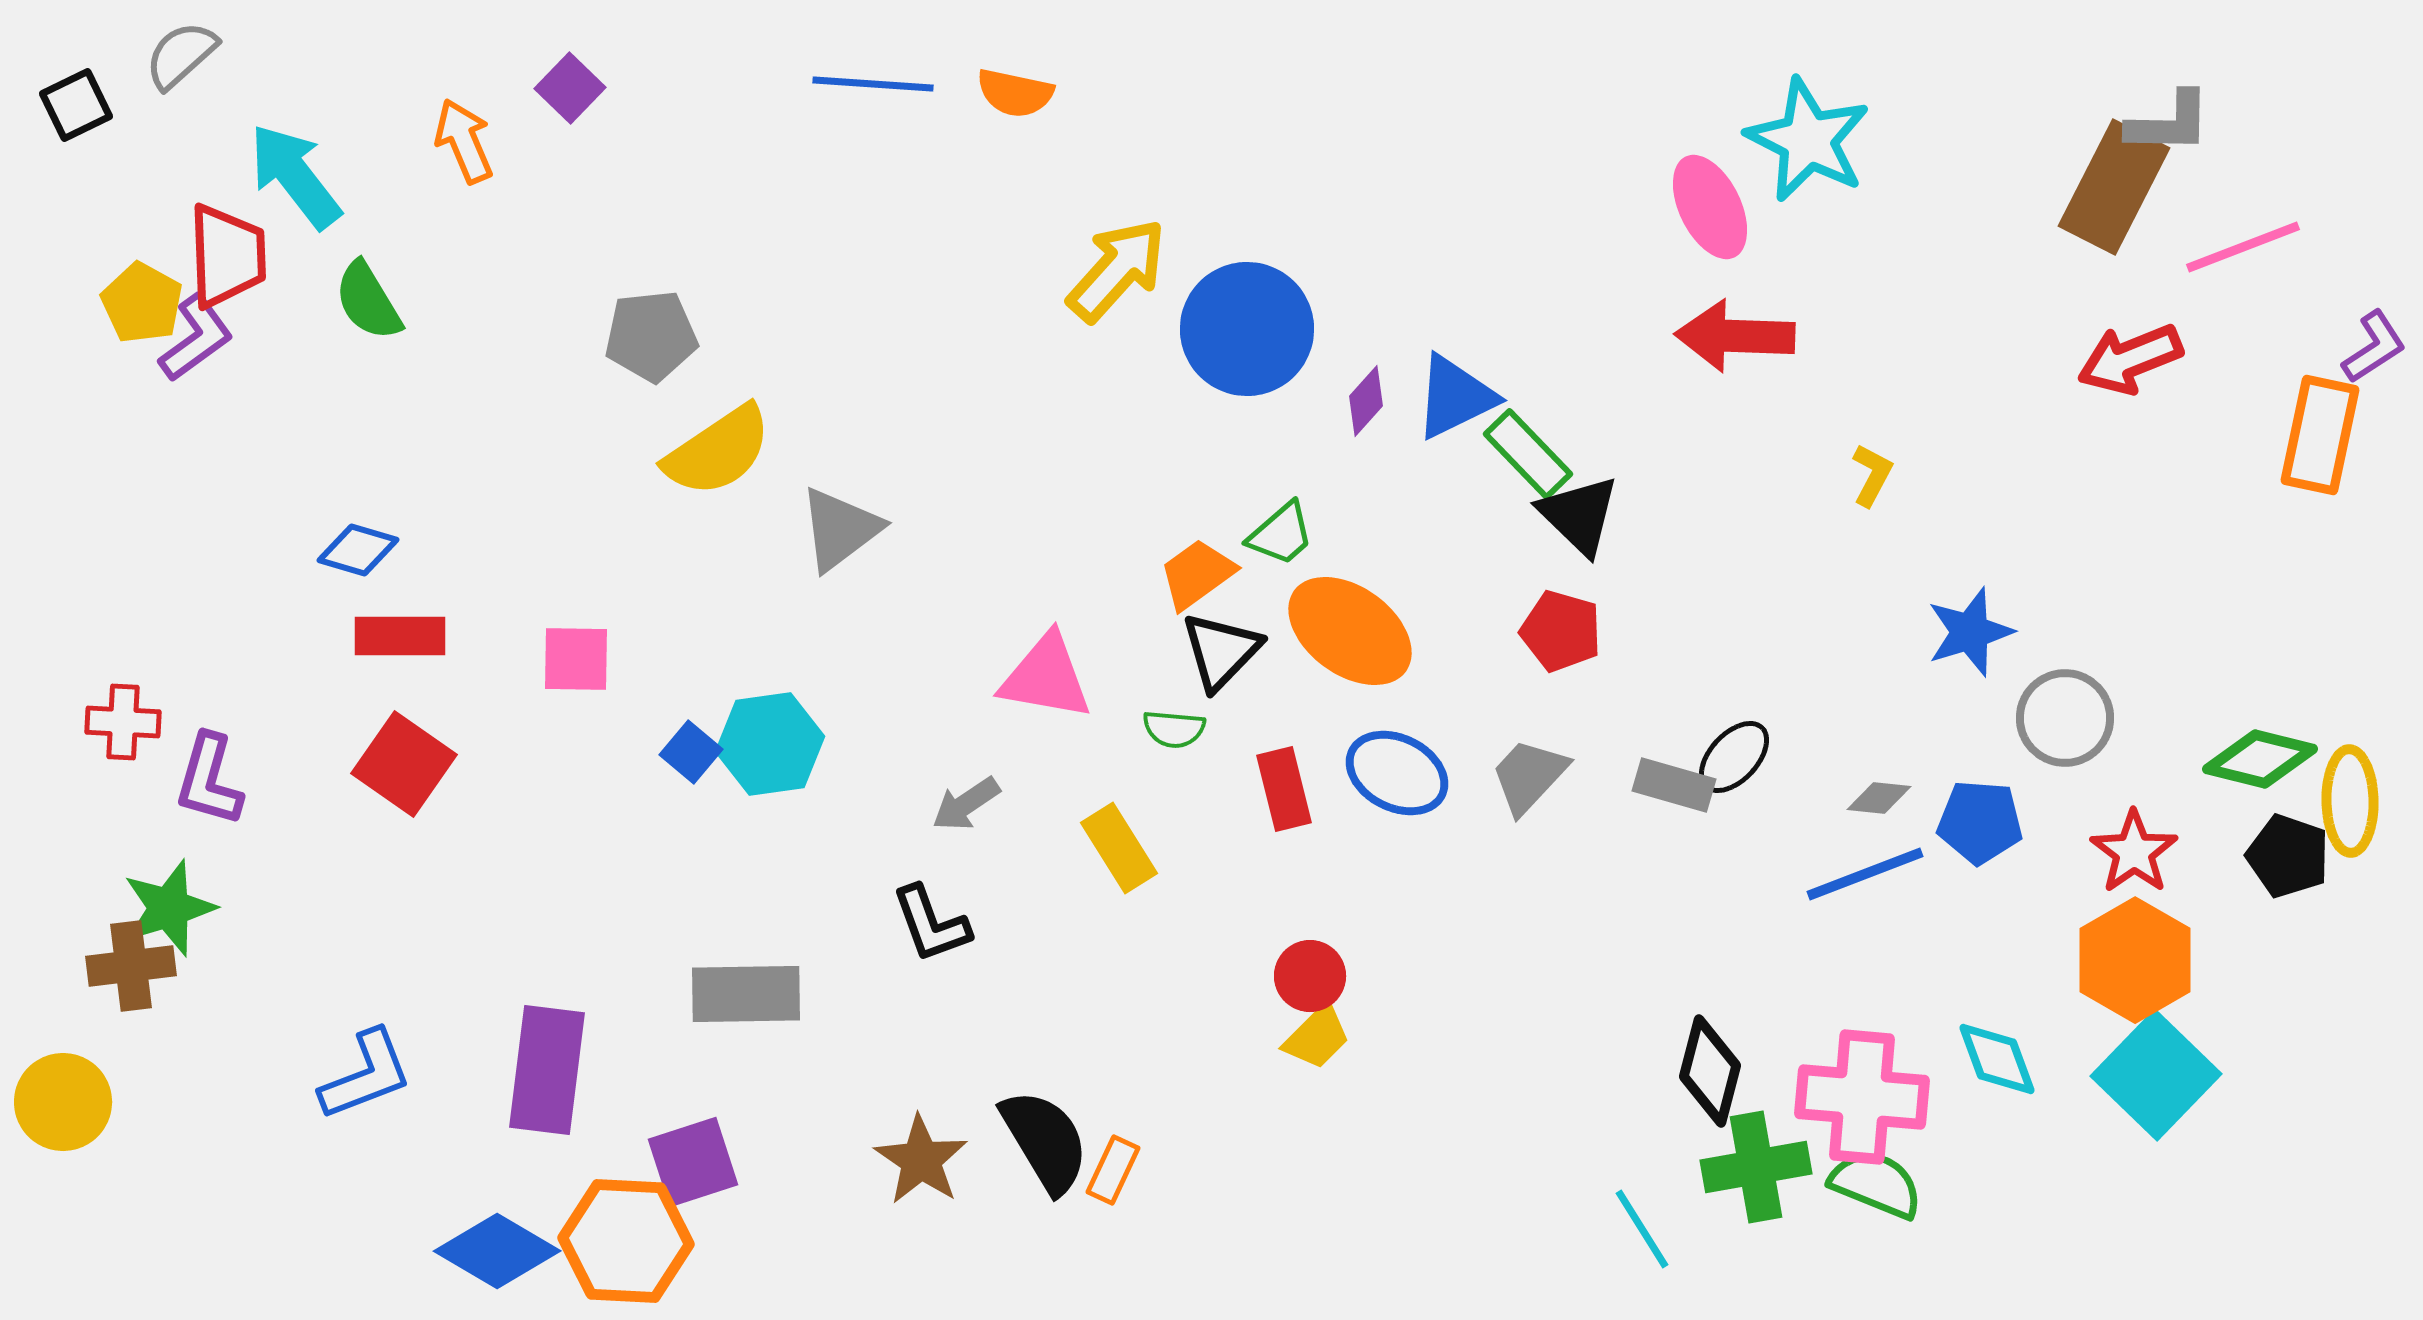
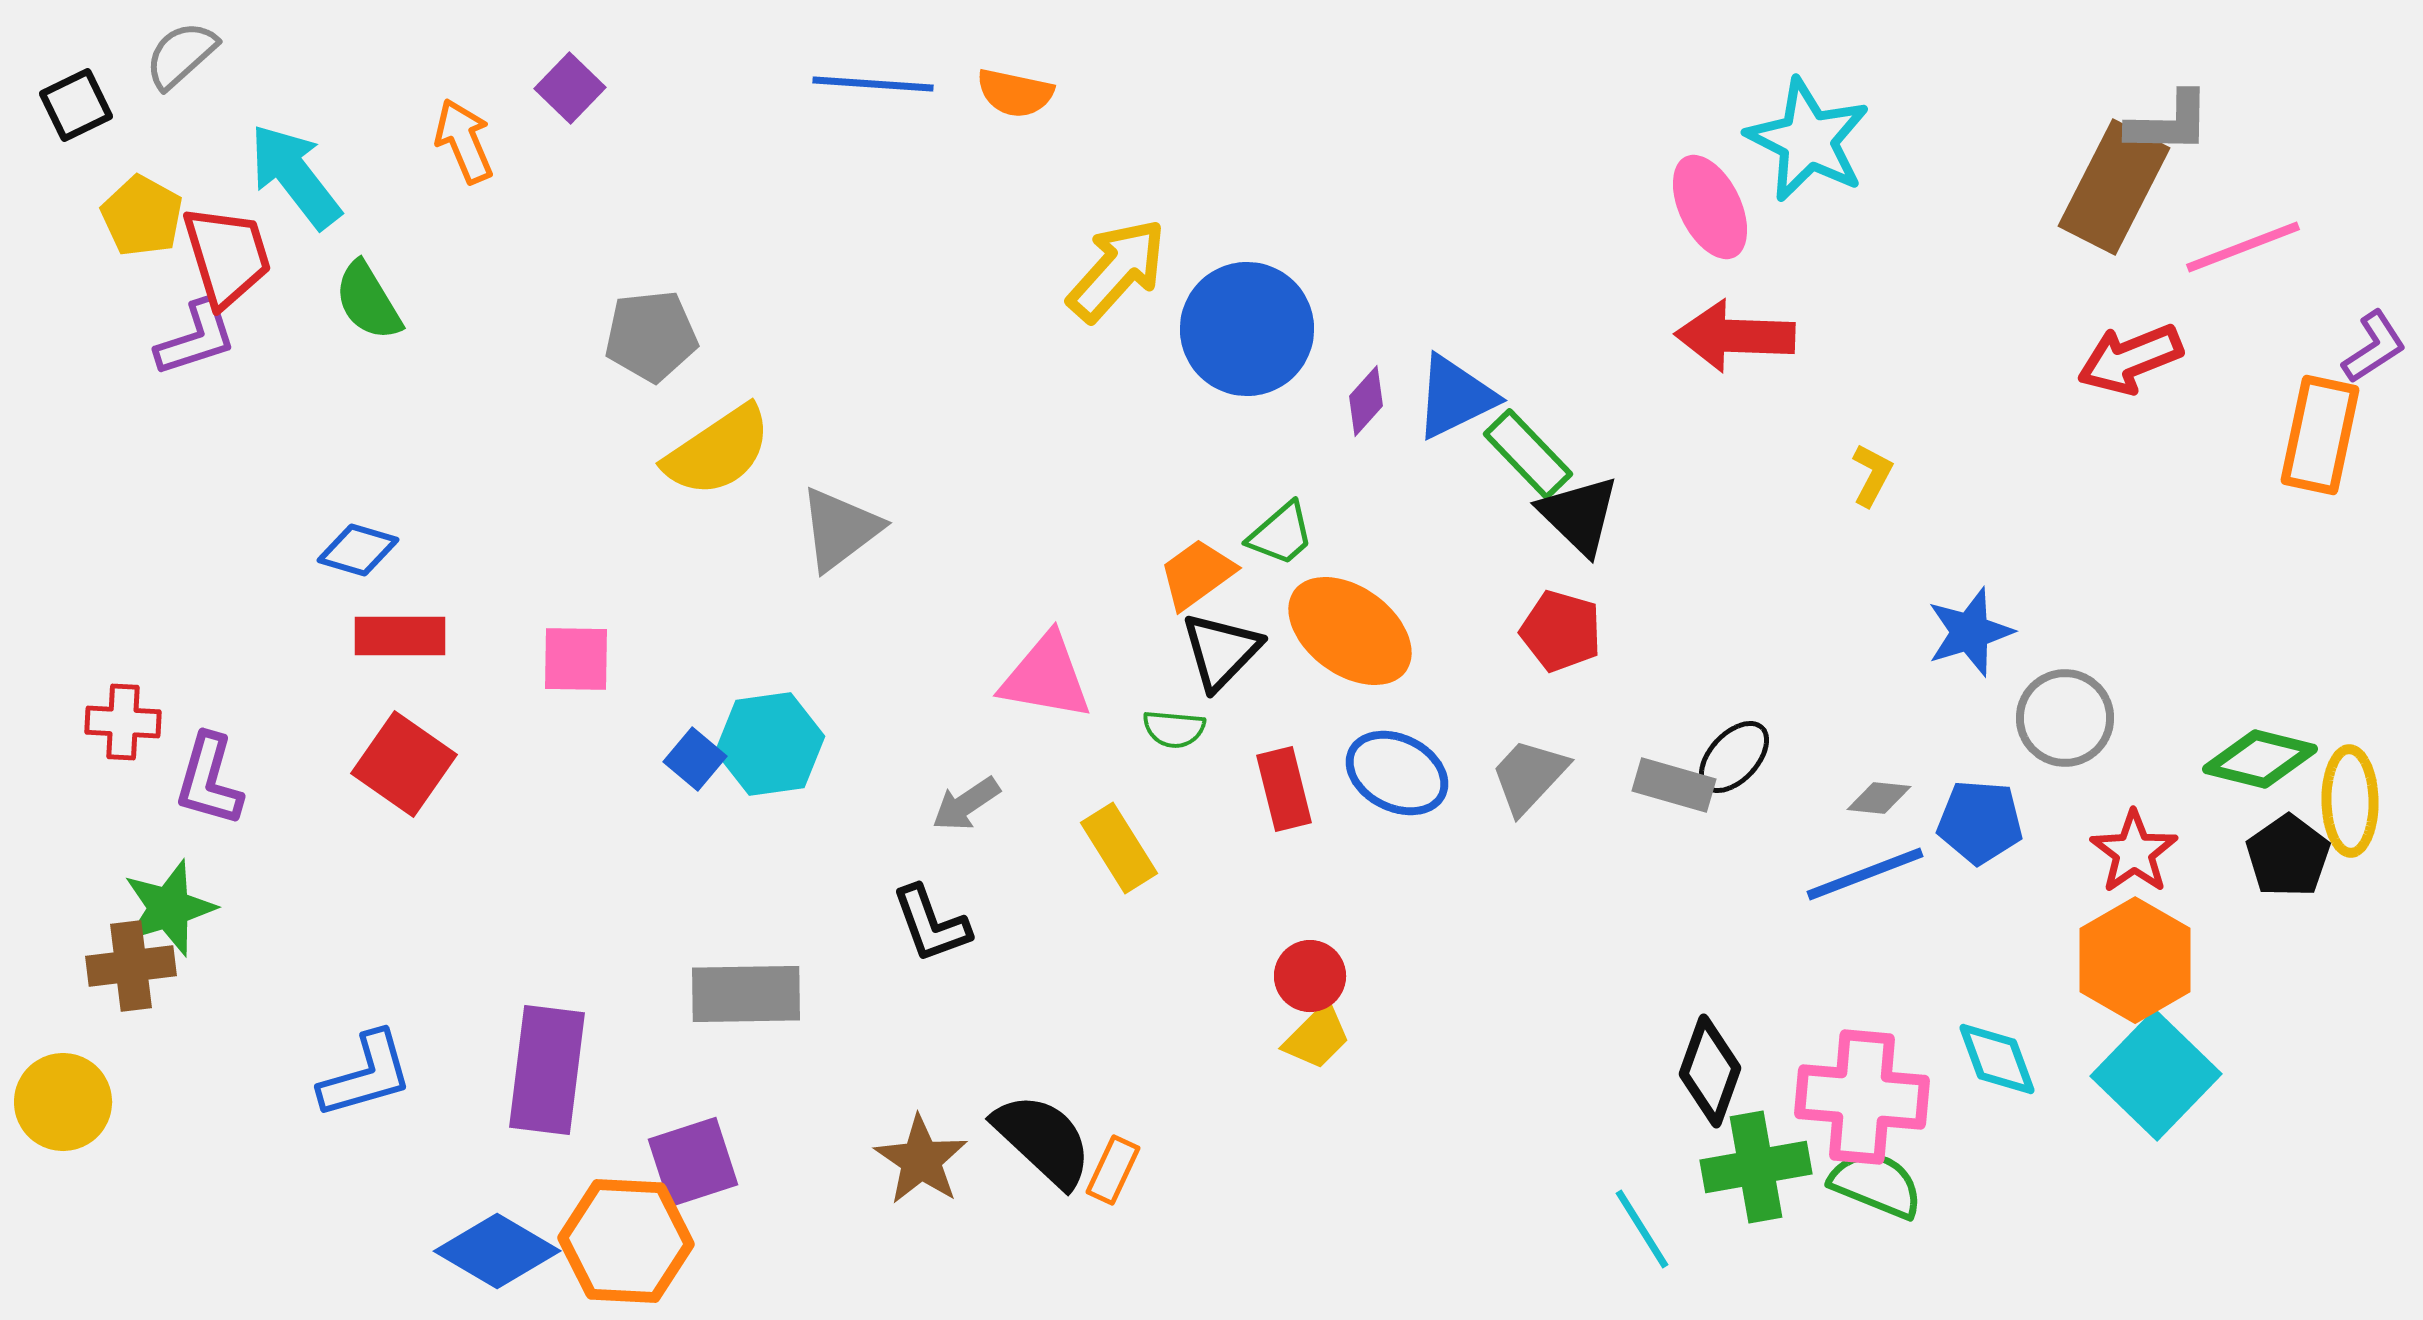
red trapezoid at (227, 256): rotated 15 degrees counterclockwise
yellow pentagon at (142, 303): moved 87 px up
purple L-shape at (196, 338): rotated 18 degrees clockwise
blue square at (691, 752): moved 4 px right, 7 px down
black pentagon at (2288, 856): rotated 18 degrees clockwise
black diamond at (1710, 1071): rotated 5 degrees clockwise
blue L-shape at (366, 1075): rotated 5 degrees clockwise
black semicircle at (1045, 1141): moved 2 px left, 1 px up; rotated 16 degrees counterclockwise
